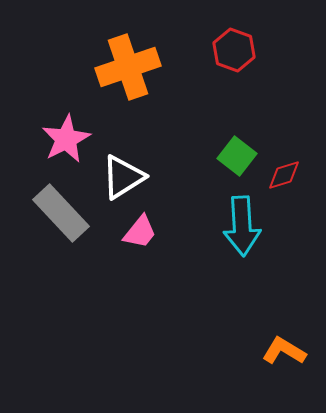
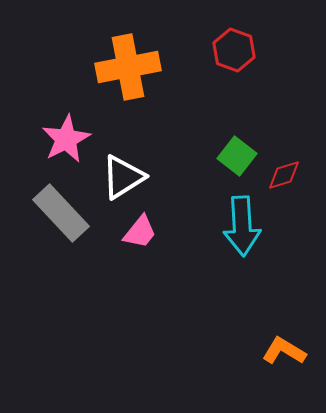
orange cross: rotated 8 degrees clockwise
